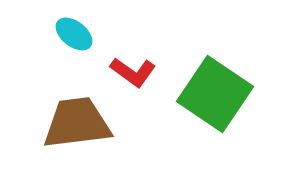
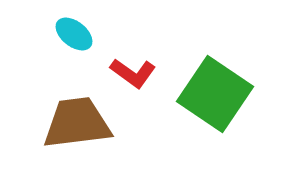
red L-shape: moved 1 px down
